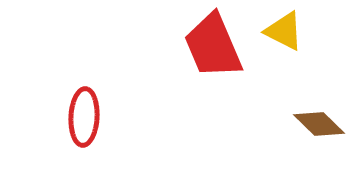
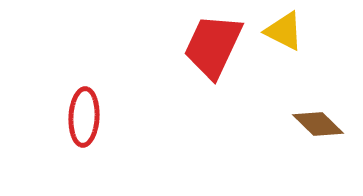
red trapezoid: rotated 48 degrees clockwise
brown diamond: moved 1 px left
